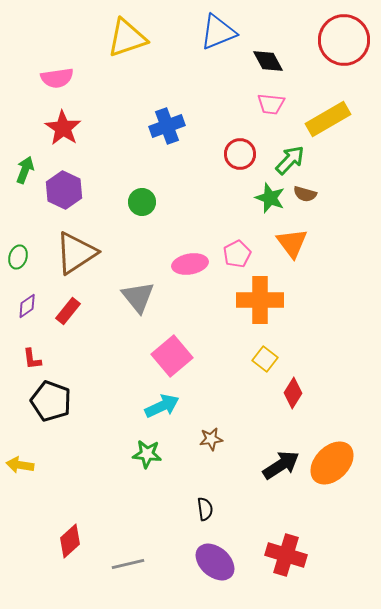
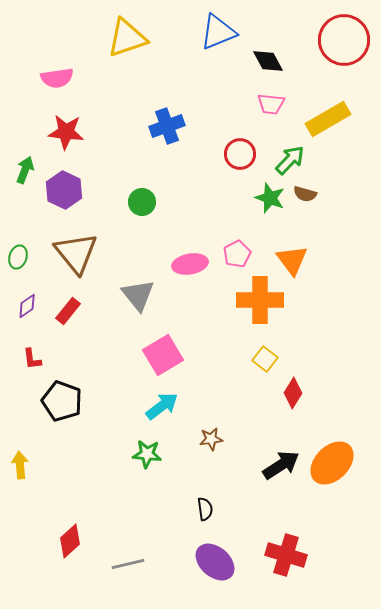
red star at (63, 128): moved 3 px right, 4 px down; rotated 27 degrees counterclockwise
orange triangle at (292, 243): moved 17 px down
brown triangle at (76, 253): rotated 36 degrees counterclockwise
gray triangle at (138, 297): moved 2 px up
pink square at (172, 356): moved 9 px left, 1 px up; rotated 9 degrees clockwise
black pentagon at (51, 401): moved 11 px right
cyan arrow at (162, 406): rotated 12 degrees counterclockwise
yellow arrow at (20, 465): rotated 76 degrees clockwise
